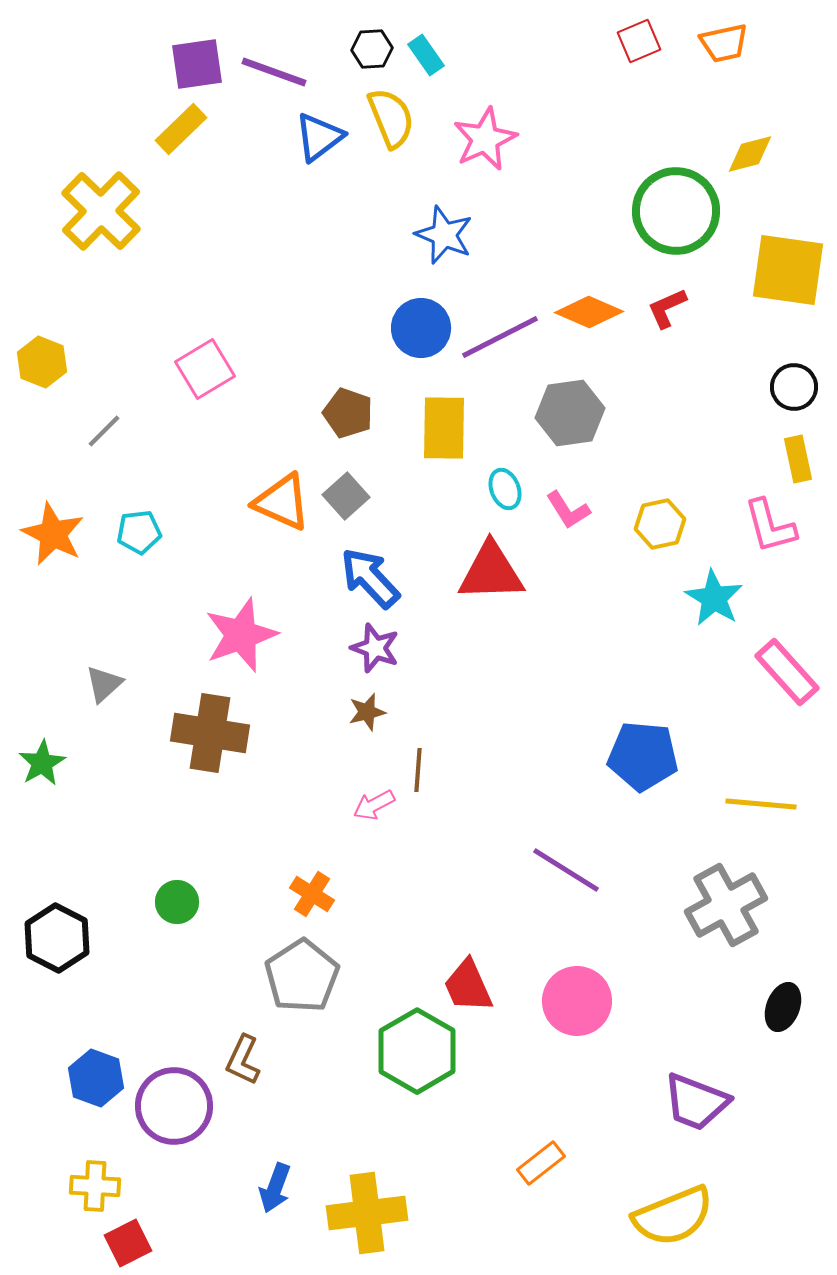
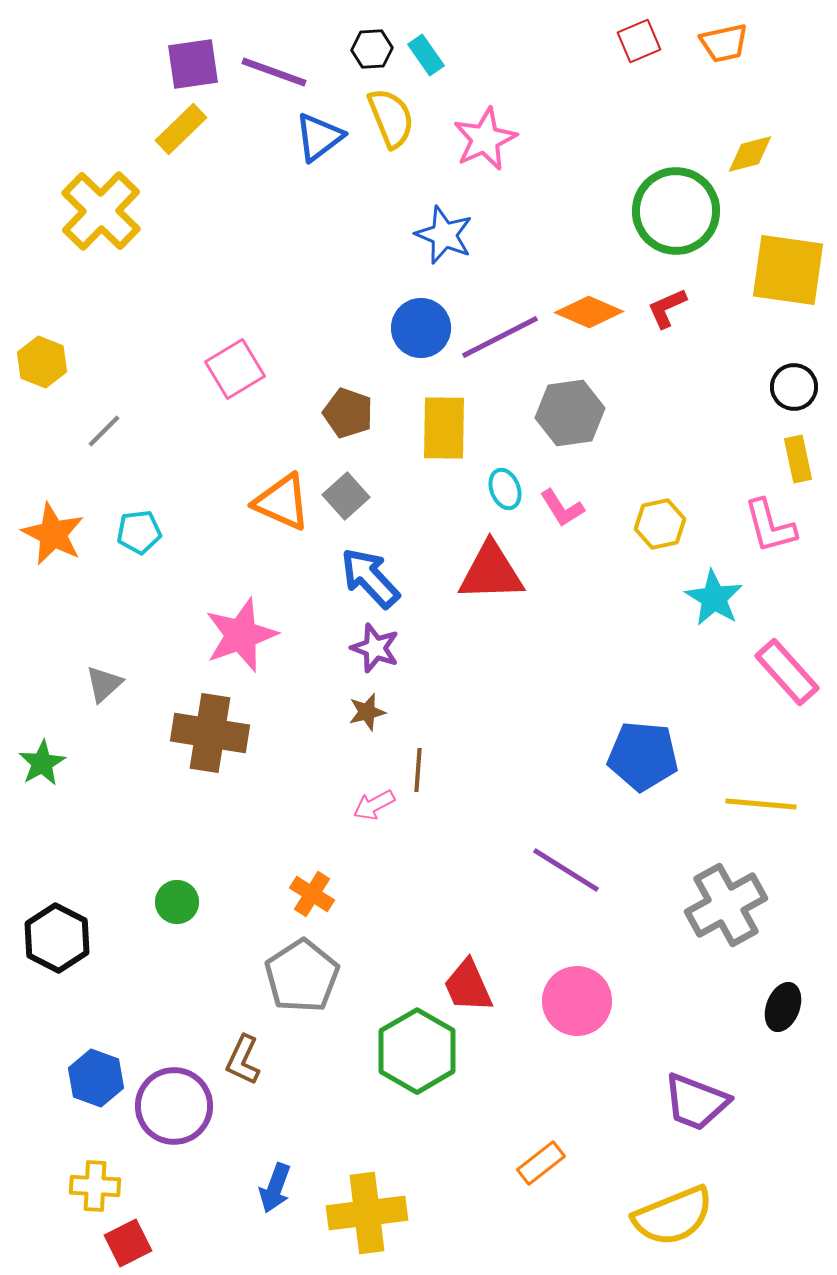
purple square at (197, 64): moved 4 px left
pink square at (205, 369): moved 30 px right
pink L-shape at (568, 510): moved 6 px left, 2 px up
